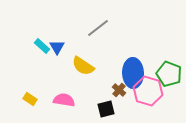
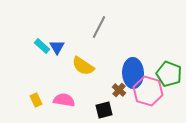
gray line: moved 1 px right, 1 px up; rotated 25 degrees counterclockwise
yellow rectangle: moved 6 px right, 1 px down; rotated 32 degrees clockwise
black square: moved 2 px left, 1 px down
